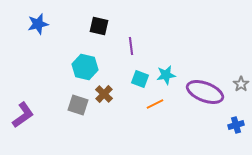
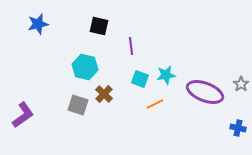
blue cross: moved 2 px right, 3 px down; rotated 28 degrees clockwise
